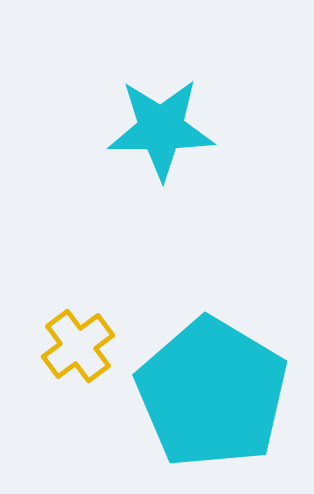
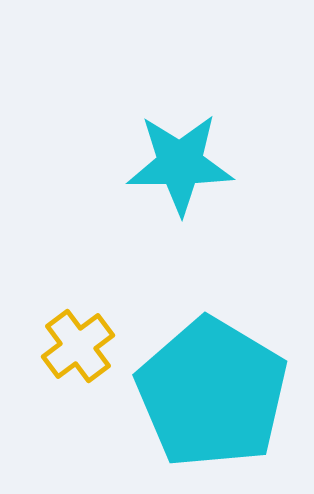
cyan star: moved 19 px right, 35 px down
